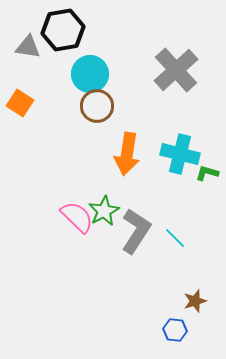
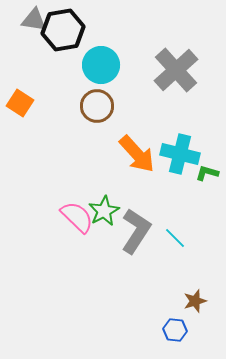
gray triangle: moved 6 px right, 27 px up
cyan circle: moved 11 px right, 9 px up
orange arrow: moved 10 px right; rotated 51 degrees counterclockwise
